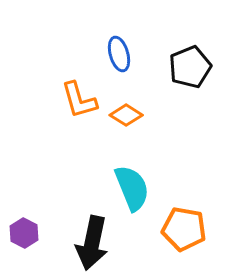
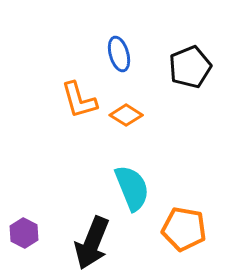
black arrow: rotated 10 degrees clockwise
